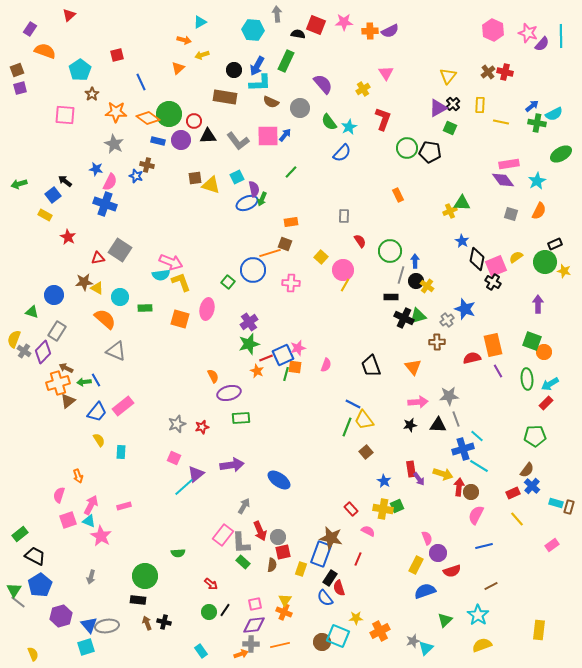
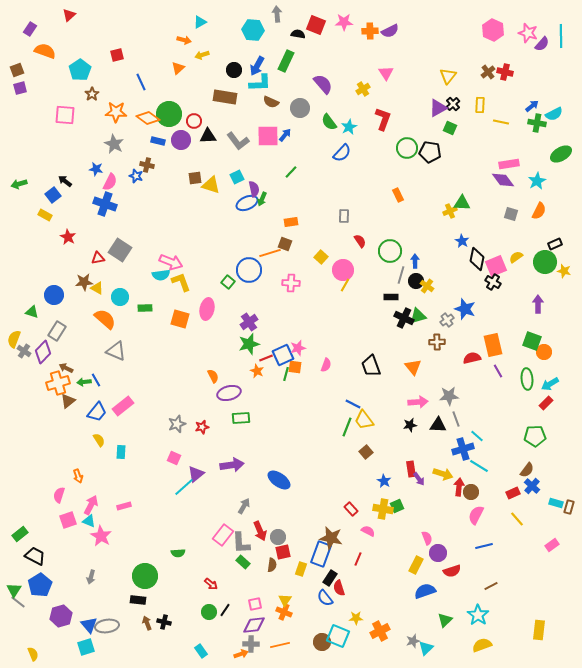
blue circle at (253, 270): moved 4 px left
